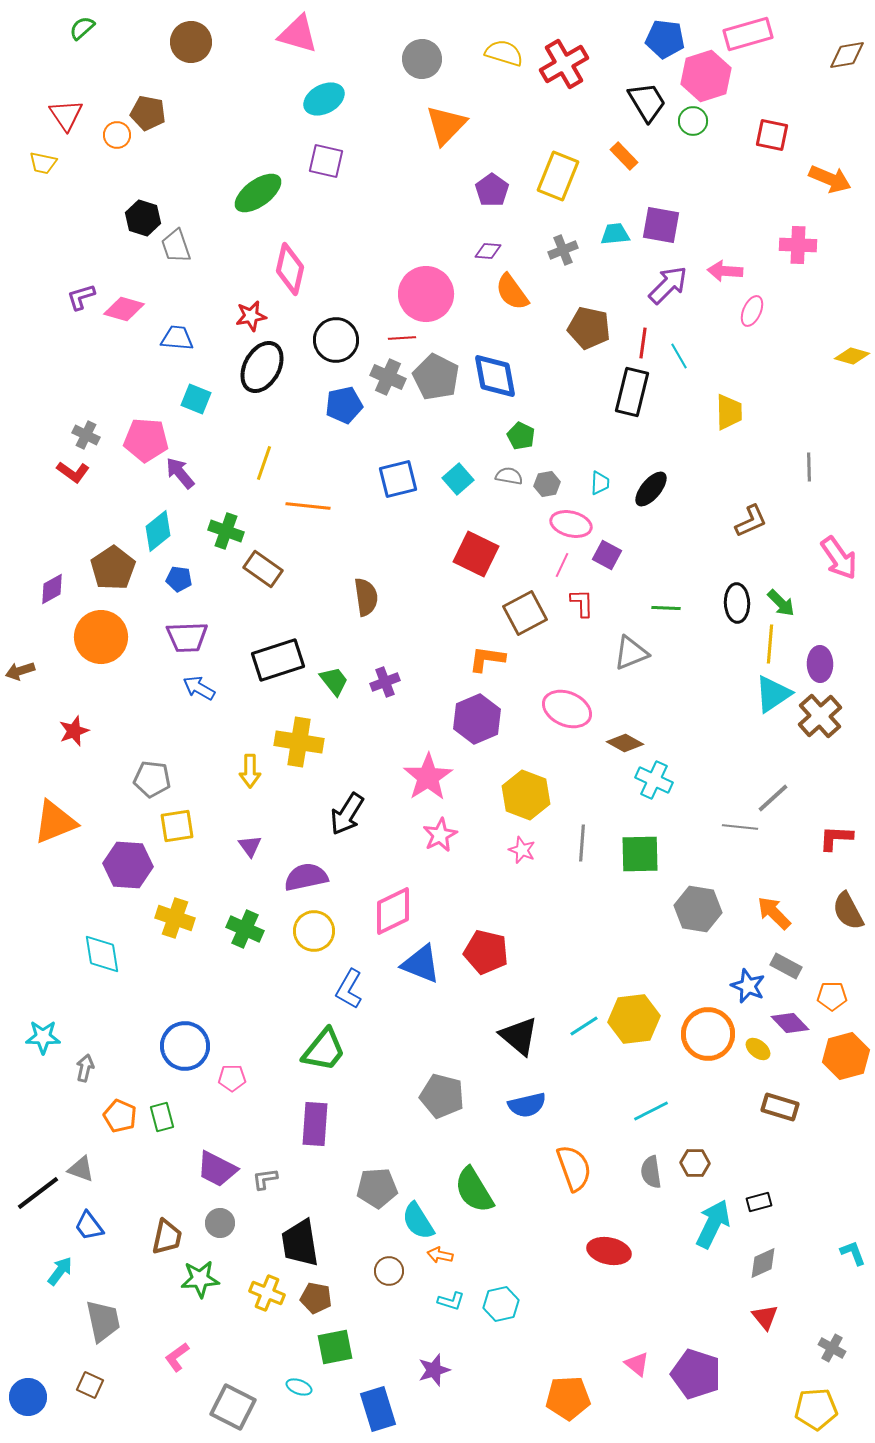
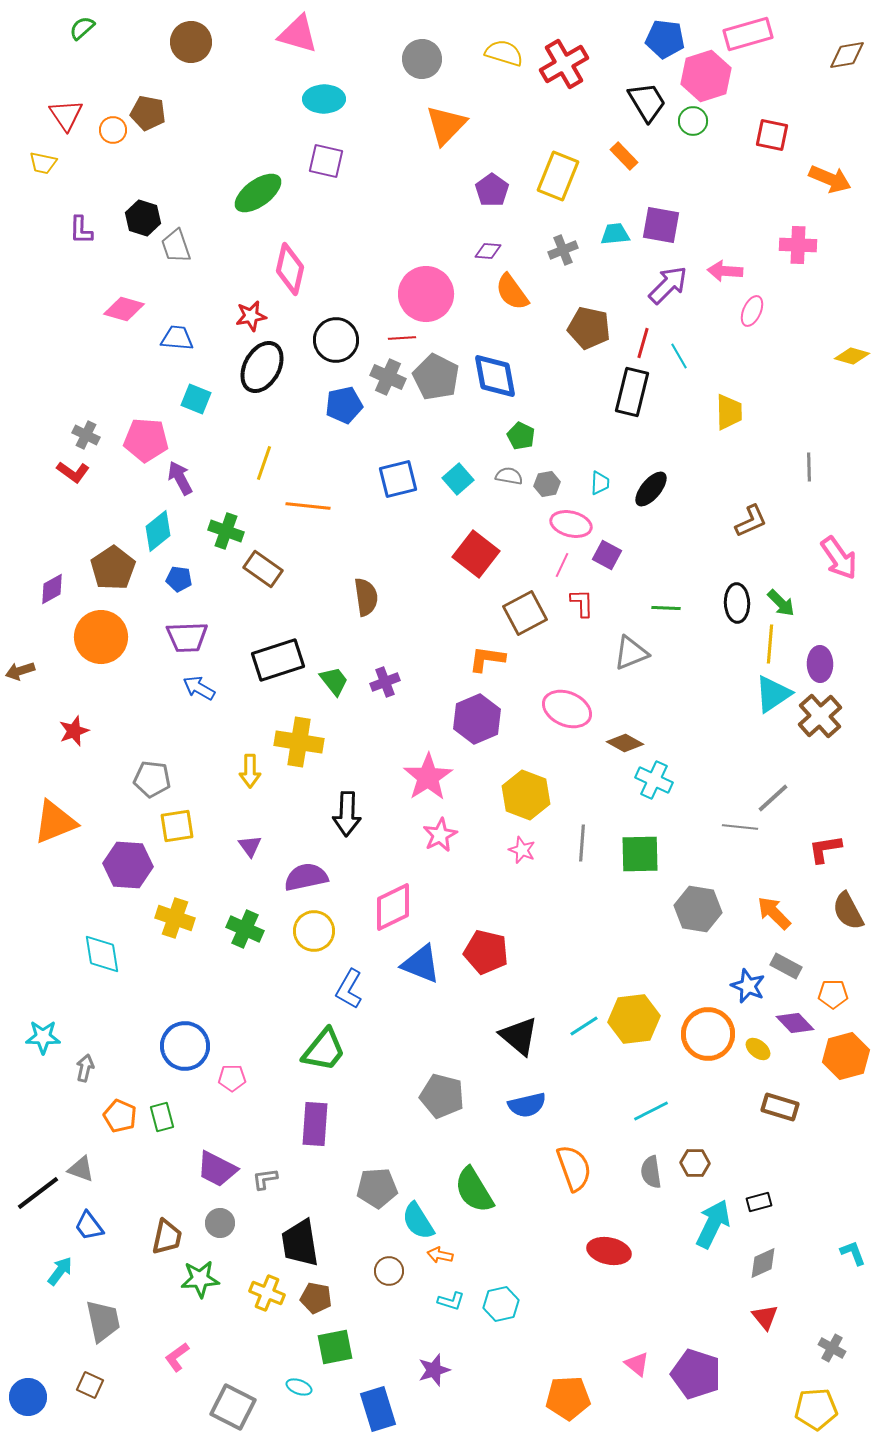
cyan ellipse at (324, 99): rotated 27 degrees clockwise
orange circle at (117, 135): moved 4 px left, 5 px up
purple L-shape at (81, 297): moved 67 px up; rotated 72 degrees counterclockwise
red line at (643, 343): rotated 8 degrees clockwise
purple arrow at (180, 473): moved 5 px down; rotated 12 degrees clockwise
red square at (476, 554): rotated 12 degrees clockwise
black arrow at (347, 814): rotated 30 degrees counterclockwise
red L-shape at (836, 838): moved 11 px left, 11 px down; rotated 12 degrees counterclockwise
pink diamond at (393, 911): moved 4 px up
orange pentagon at (832, 996): moved 1 px right, 2 px up
purple diamond at (790, 1023): moved 5 px right
